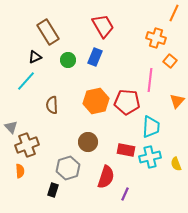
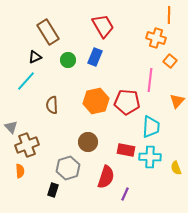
orange line: moved 5 px left, 2 px down; rotated 24 degrees counterclockwise
cyan cross: rotated 15 degrees clockwise
yellow semicircle: moved 4 px down
